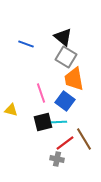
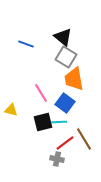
pink line: rotated 12 degrees counterclockwise
blue square: moved 2 px down
